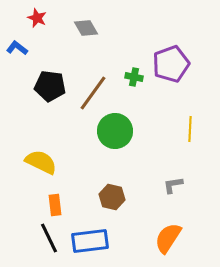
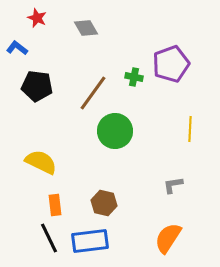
black pentagon: moved 13 px left
brown hexagon: moved 8 px left, 6 px down
